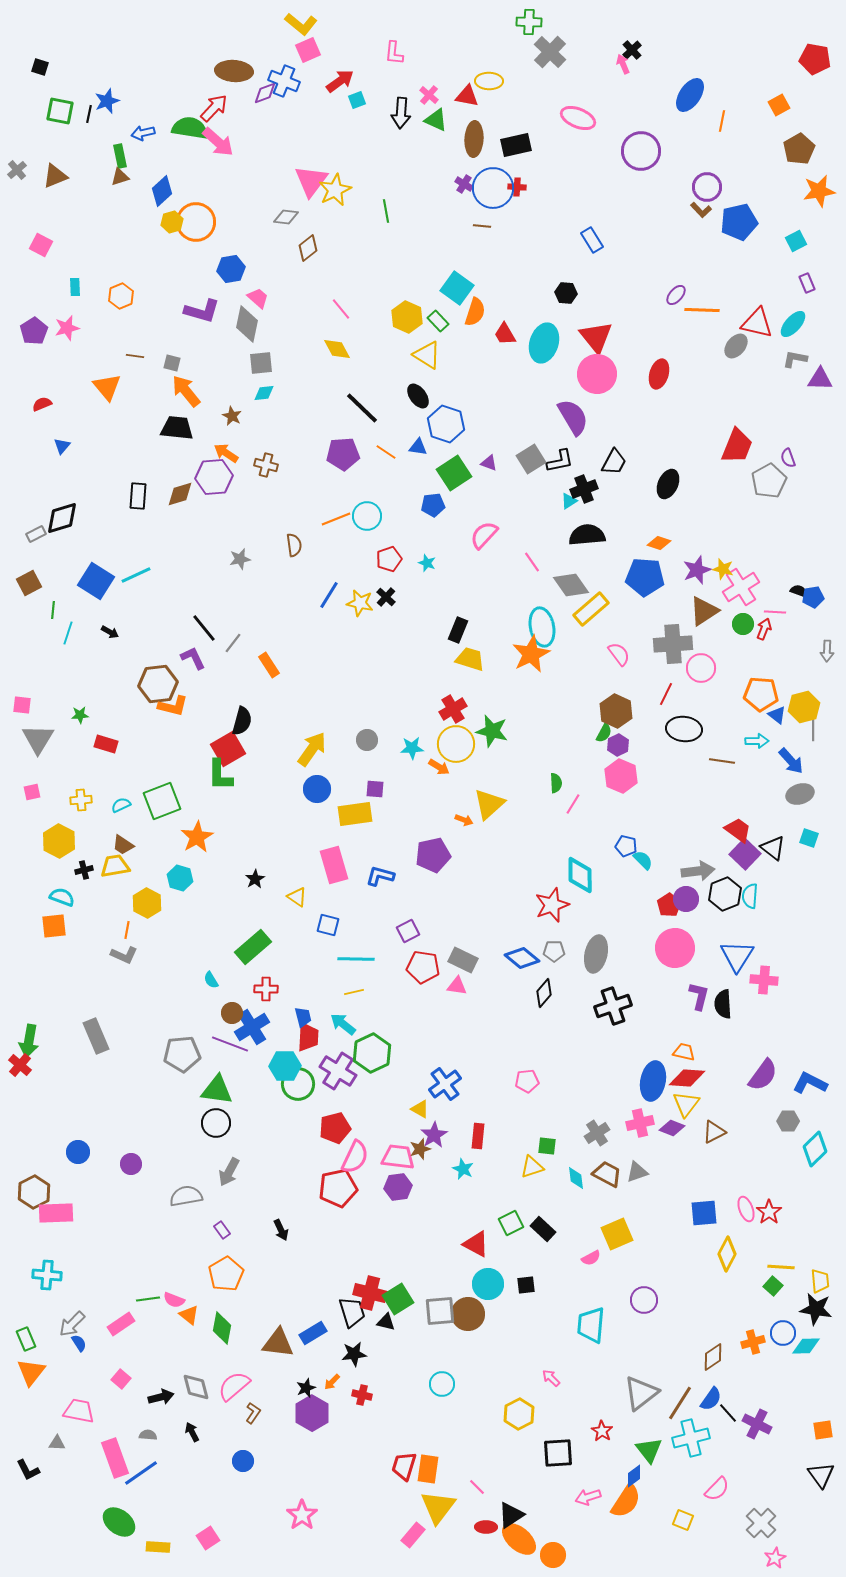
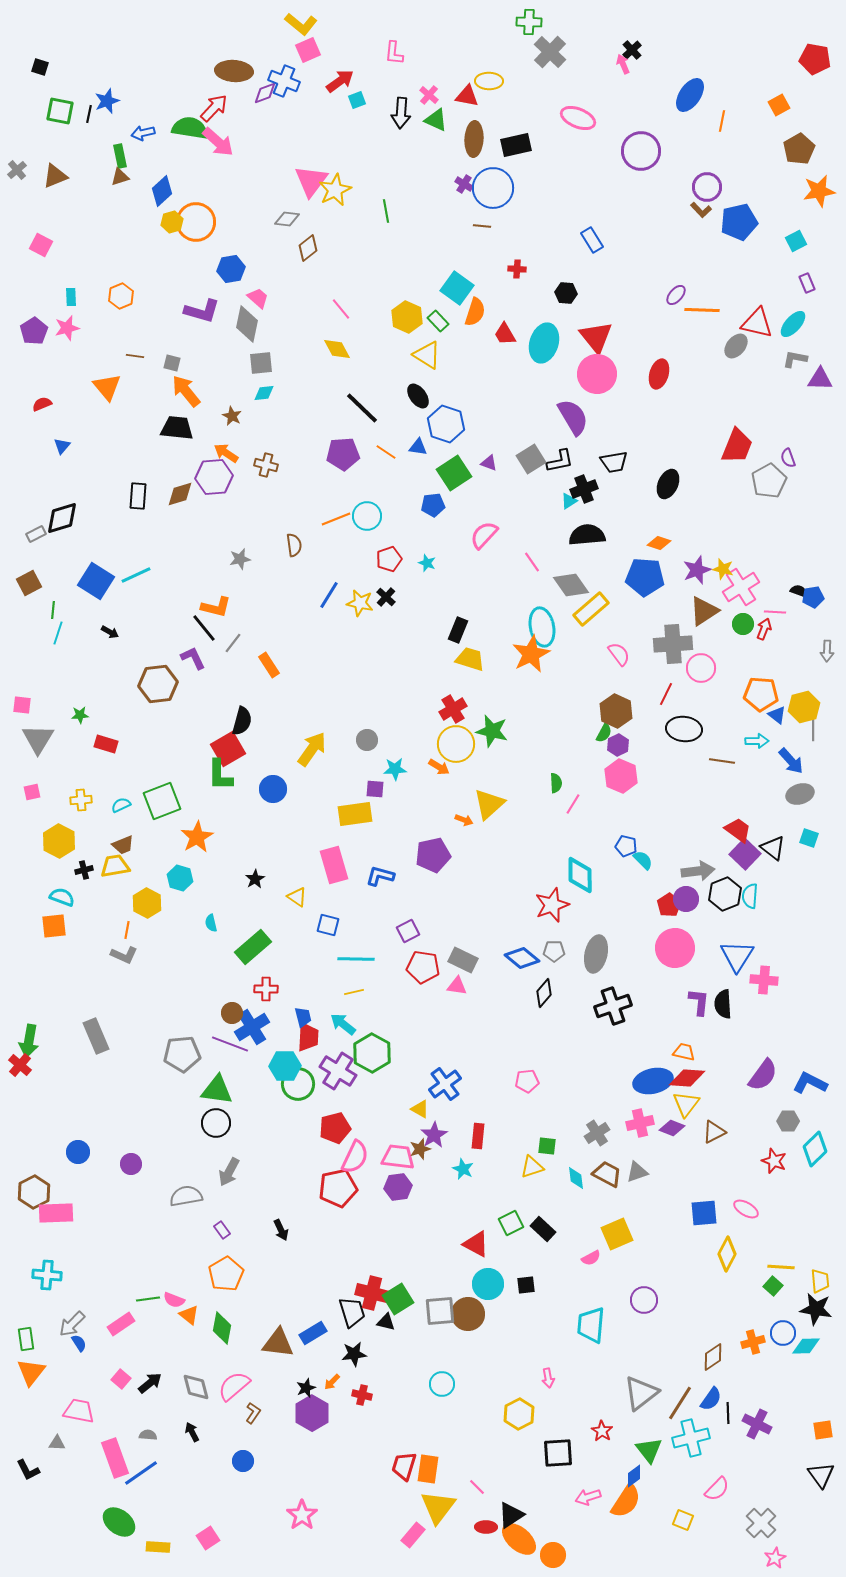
red cross at (517, 187): moved 82 px down
gray diamond at (286, 217): moved 1 px right, 2 px down
cyan rectangle at (75, 287): moved 4 px left, 10 px down
black trapezoid at (614, 462): rotated 52 degrees clockwise
cyan line at (68, 633): moved 10 px left
orange L-shape at (173, 706): moved 43 px right, 99 px up
cyan star at (412, 748): moved 17 px left, 21 px down
blue circle at (317, 789): moved 44 px left
brown trapezoid at (123, 845): rotated 55 degrees counterclockwise
cyan semicircle at (211, 980): moved 57 px up; rotated 18 degrees clockwise
purple L-shape at (699, 996): moved 6 px down; rotated 8 degrees counterclockwise
green hexagon at (372, 1053): rotated 6 degrees counterclockwise
blue ellipse at (653, 1081): rotated 66 degrees clockwise
pink ellipse at (746, 1209): rotated 40 degrees counterclockwise
red star at (769, 1212): moved 5 px right, 51 px up; rotated 15 degrees counterclockwise
red cross at (370, 1293): moved 2 px right
green rectangle at (26, 1339): rotated 15 degrees clockwise
pink arrow at (551, 1378): moved 3 px left; rotated 144 degrees counterclockwise
black arrow at (161, 1397): moved 11 px left, 14 px up; rotated 25 degrees counterclockwise
black line at (728, 1413): rotated 40 degrees clockwise
